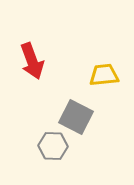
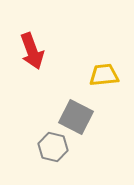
red arrow: moved 10 px up
gray hexagon: moved 1 px down; rotated 12 degrees clockwise
